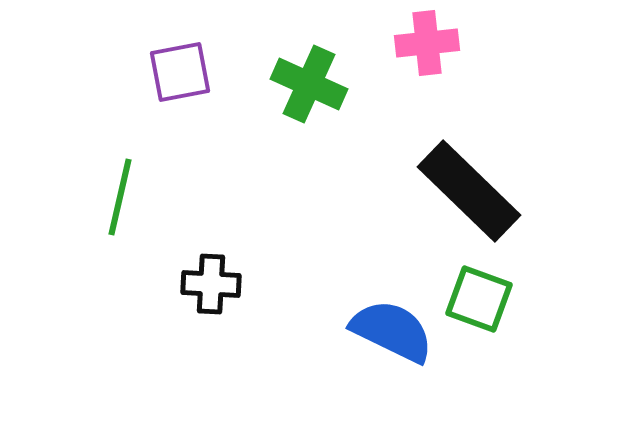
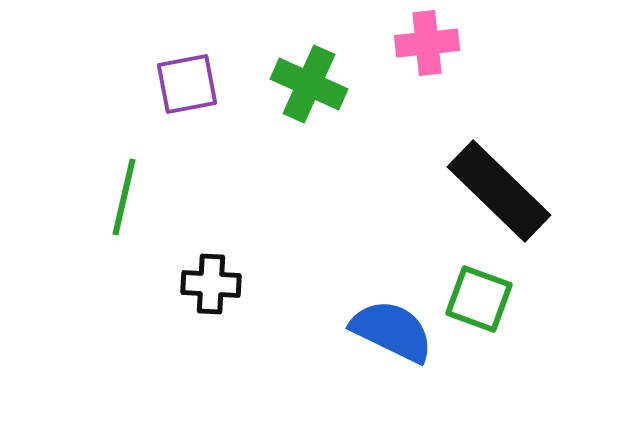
purple square: moved 7 px right, 12 px down
black rectangle: moved 30 px right
green line: moved 4 px right
